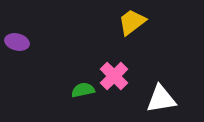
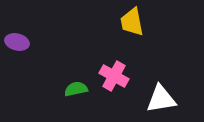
yellow trapezoid: rotated 64 degrees counterclockwise
pink cross: rotated 16 degrees counterclockwise
green semicircle: moved 7 px left, 1 px up
